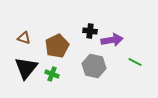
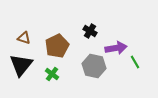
black cross: rotated 24 degrees clockwise
purple arrow: moved 4 px right, 8 px down
green line: rotated 32 degrees clockwise
black triangle: moved 5 px left, 3 px up
green cross: rotated 16 degrees clockwise
